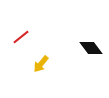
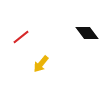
black diamond: moved 4 px left, 15 px up
